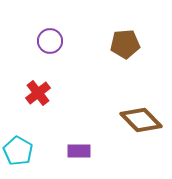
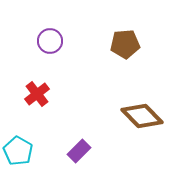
red cross: moved 1 px left, 1 px down
brown diamond: moved 1 px right, 4 px up
purple rectangle: rotated 45 degrees counterclockwise
